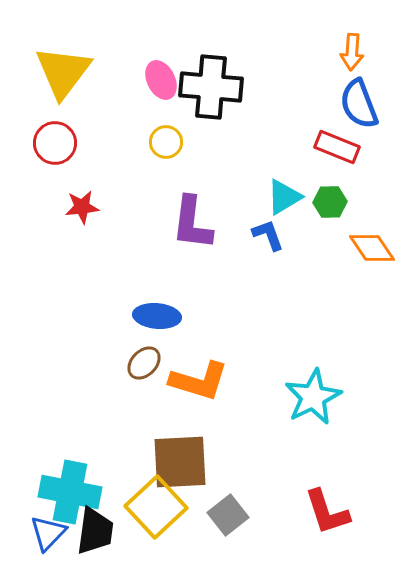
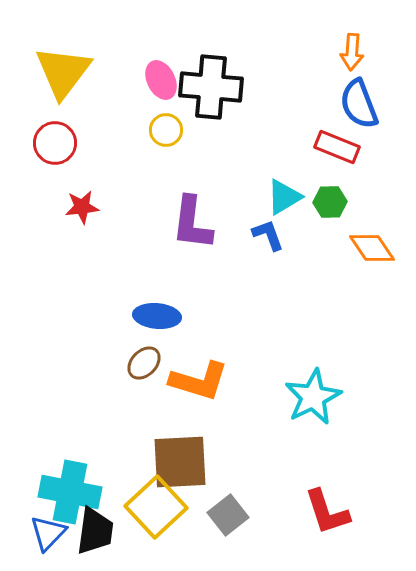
yellow circle: moved 12 px up
